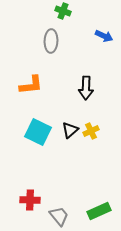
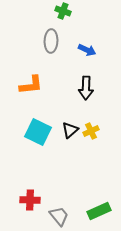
blue arrow: moved 17 px left, 14 px down
